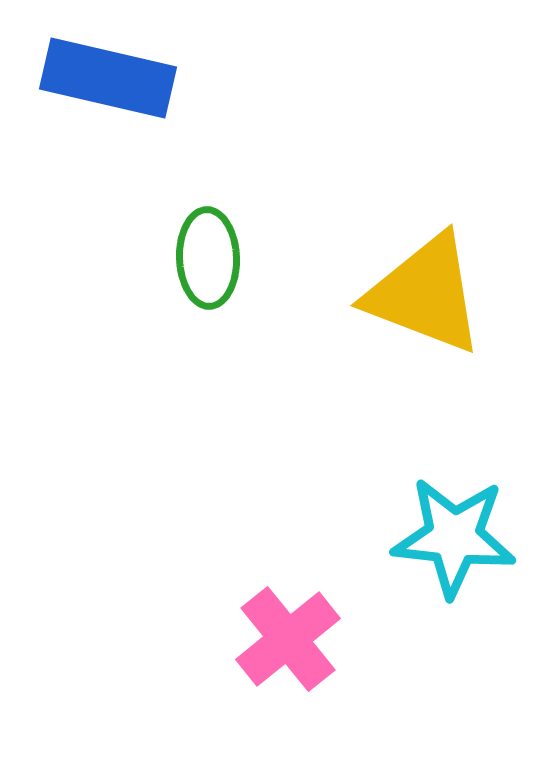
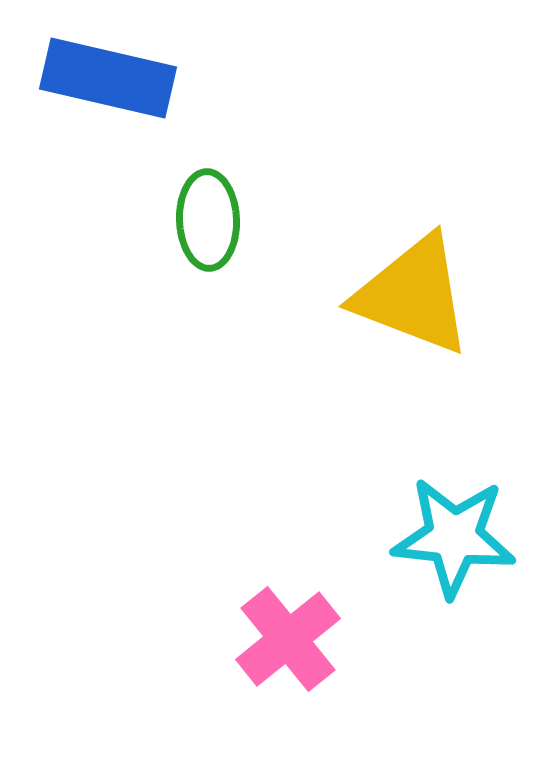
green ellipse: moved 38 px up
yellow triangle: moved 12 px left, 1 px down
